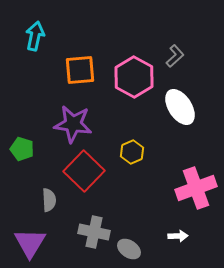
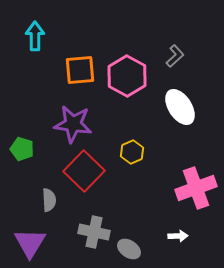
cyan arrow: rotated 12 degrees counterclockwise
pink hexagon: moved 7 px left, 1 px up
